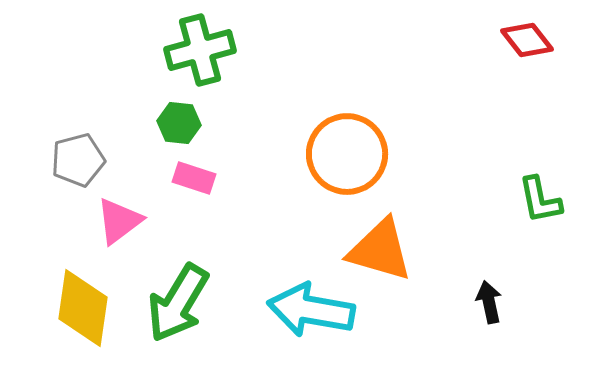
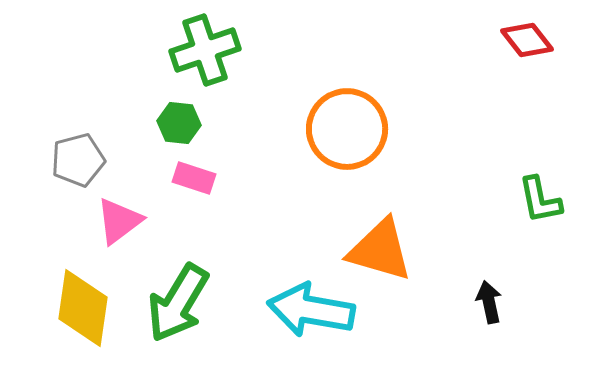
green cross: moved 5 px right; rotated 4 degrees counterclockwise
orange circle: moved 25 px up
